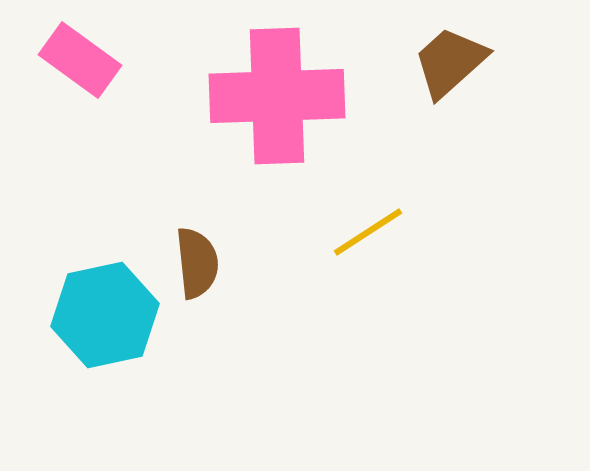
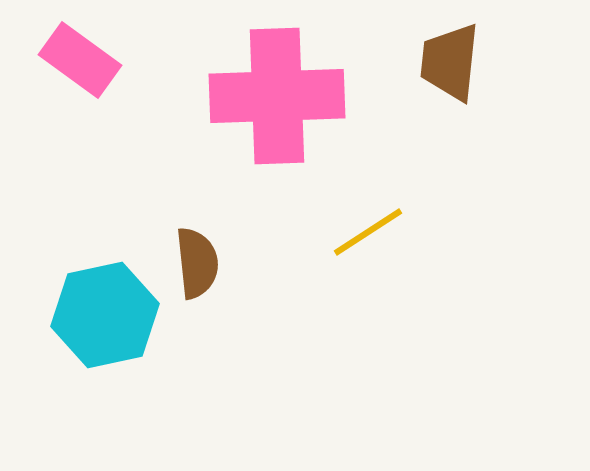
brown trapezoid: rotated 42 degrees counterclockwise
